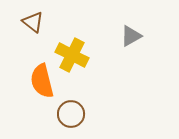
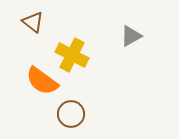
orange semicircle: rotated 40 degrees counterclockwise
